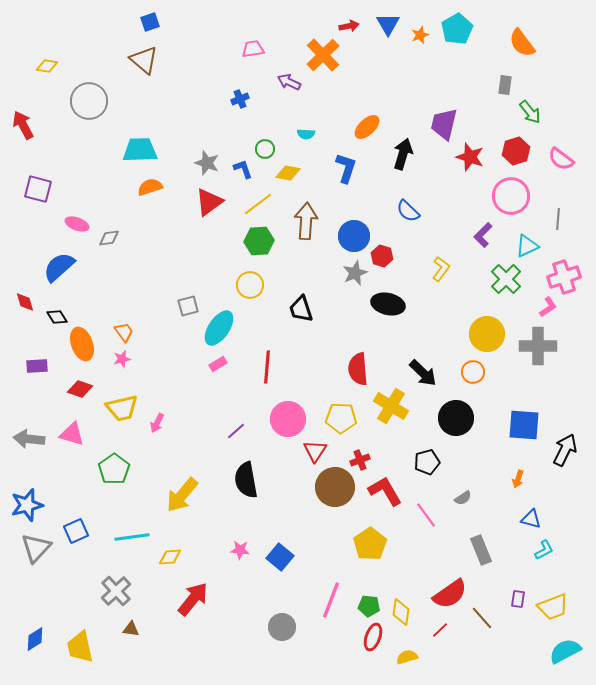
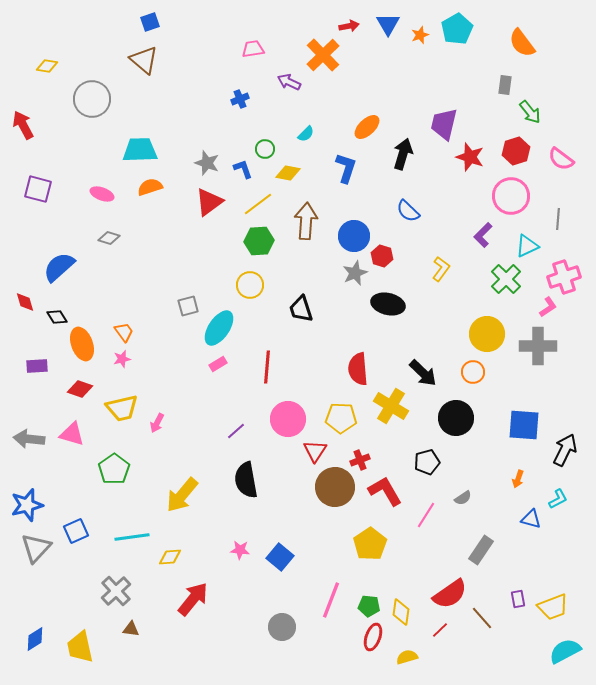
gray circle at (89, 101): moved 3 px right, 2 px up
cyan semicircle at (306, 134): rotated 48 degrees counterclockwise
pink ellipse at (77, 224): moved 25 px right, 30 px up
gray diamond at (109, 238): rotated 25 degrees clockwise
pink line at (426, 515): rotated 68 degrees clockwise
gray rectangle at (481, 550): rotated 56 degrees clockwise
cyan L-shape at (544, 550): moved 14 px right, 51 px up
purple rectangle at (518, 599): rotated 18 degrees counterclockwise
